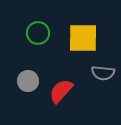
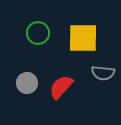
gray circle: moved 1 px left, 2 px down
red semicircle: moved 4 px up
